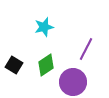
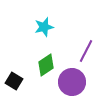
purple line: moved 2 px down
black square: moved 16 px down
purple circle: moved 1 px left
